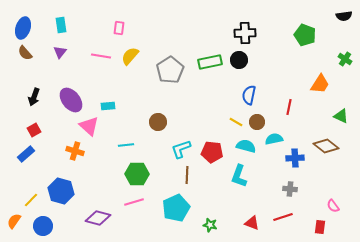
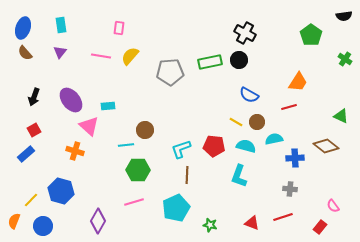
black cross at (245, 33): rotated 30 degrees clockwise
green pentagon at (305, 35): moved 6 px right; rotated 15 degrees clockwise
gray pentagon at (170, 70): moved 2 px down; rotated 28 degrees clockwise
orange trapezoid at (320, 84): moved 22 px left, 2 px up
blue semicircle at (249, 95): rotated 72 degrees counterclockwise
red line at (289, 107): rotated 63 degrees clockwise
brown circle at (158, 122): moved 13 px left, 8 px down
red pentagon at (212, 152): moved 2 px right, 6 px up
green hexagon at (137, 174): moved 1 px right, 4 px up
purple diamond at (98, 218): moved 3 px down; rotated 75 degrees counterclockwise
orange semicircle at (14, 221): rotated 14 degrees counterclockwise
red rectangle at (320, 227): rotated 32 degrees clockwise
